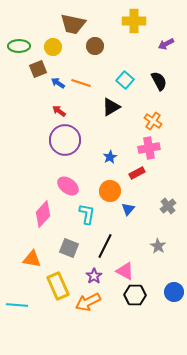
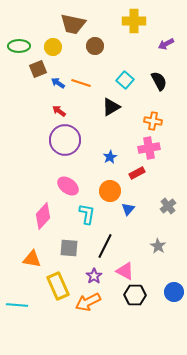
orange cross: rotated 24 degrees counterclockwise
pink diamond: moved 2 px down
gray square: rotated 18 degrees counterclockwise
